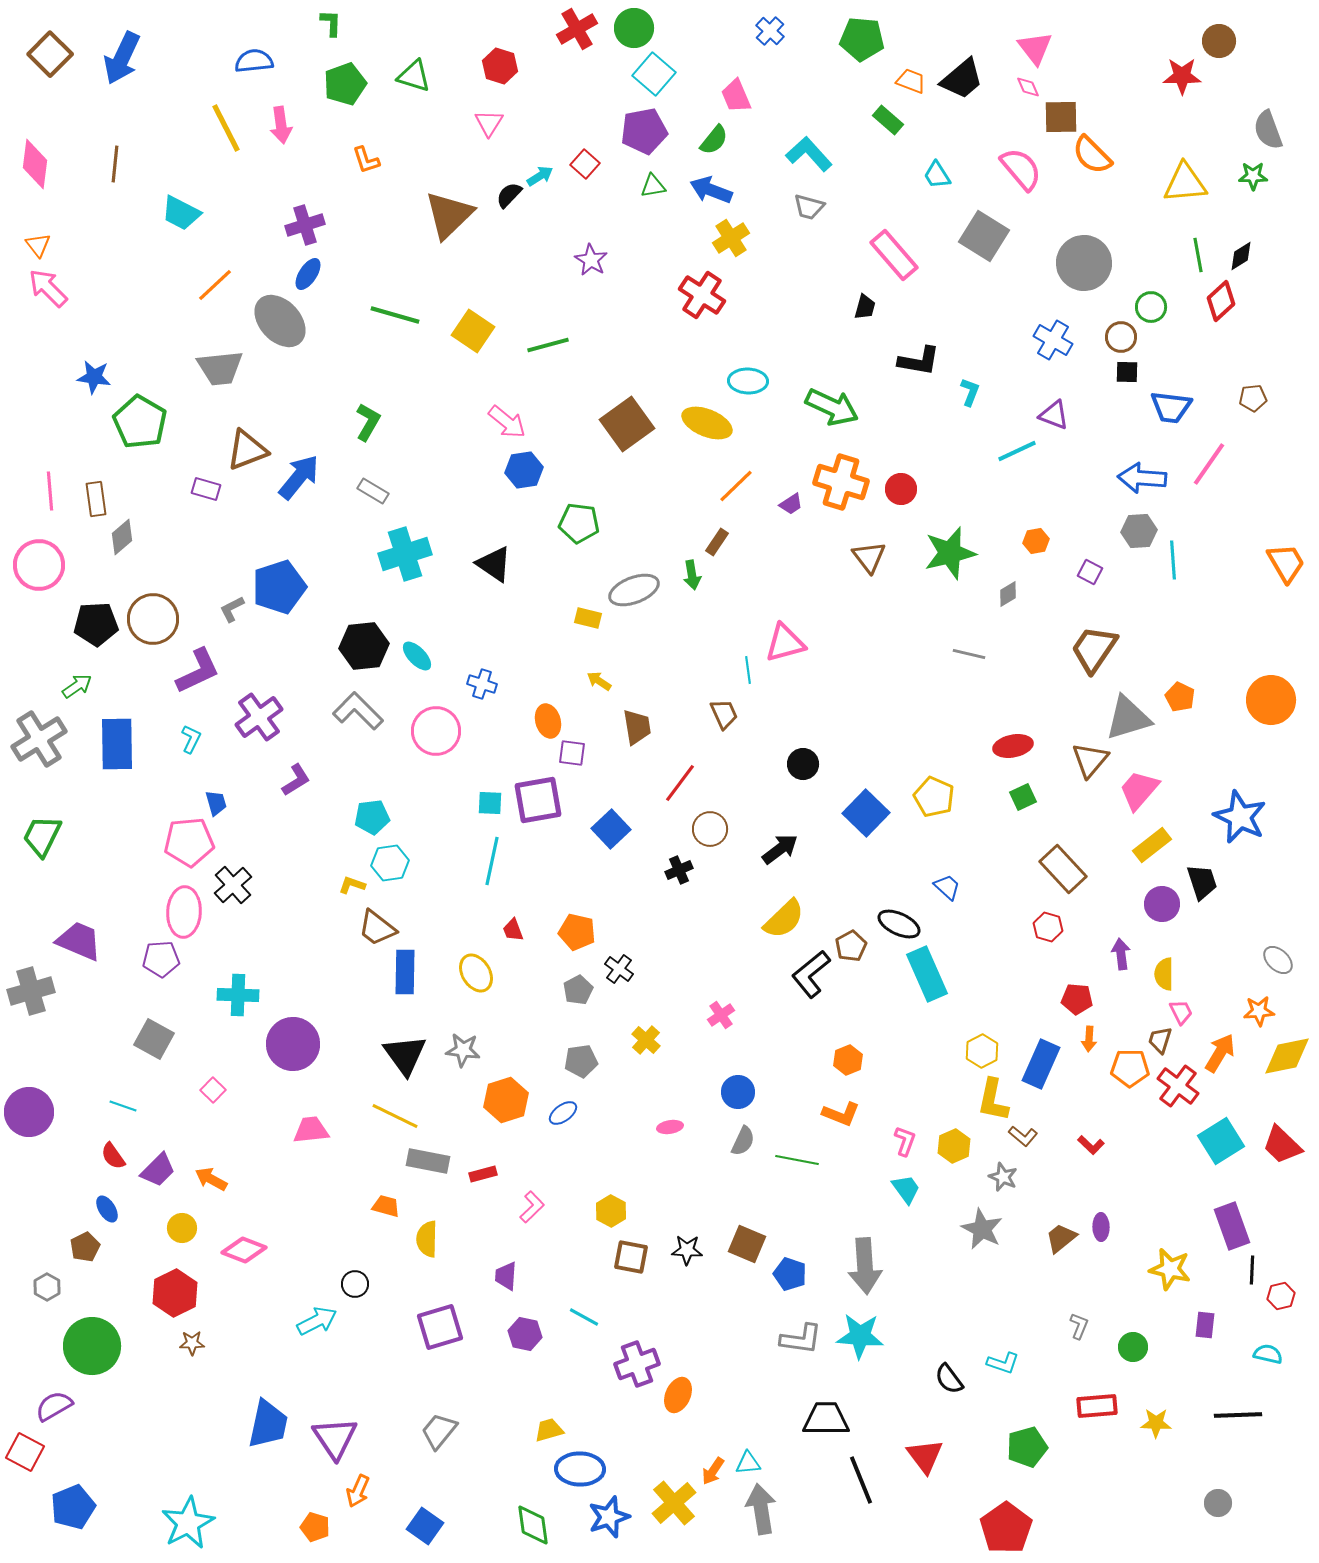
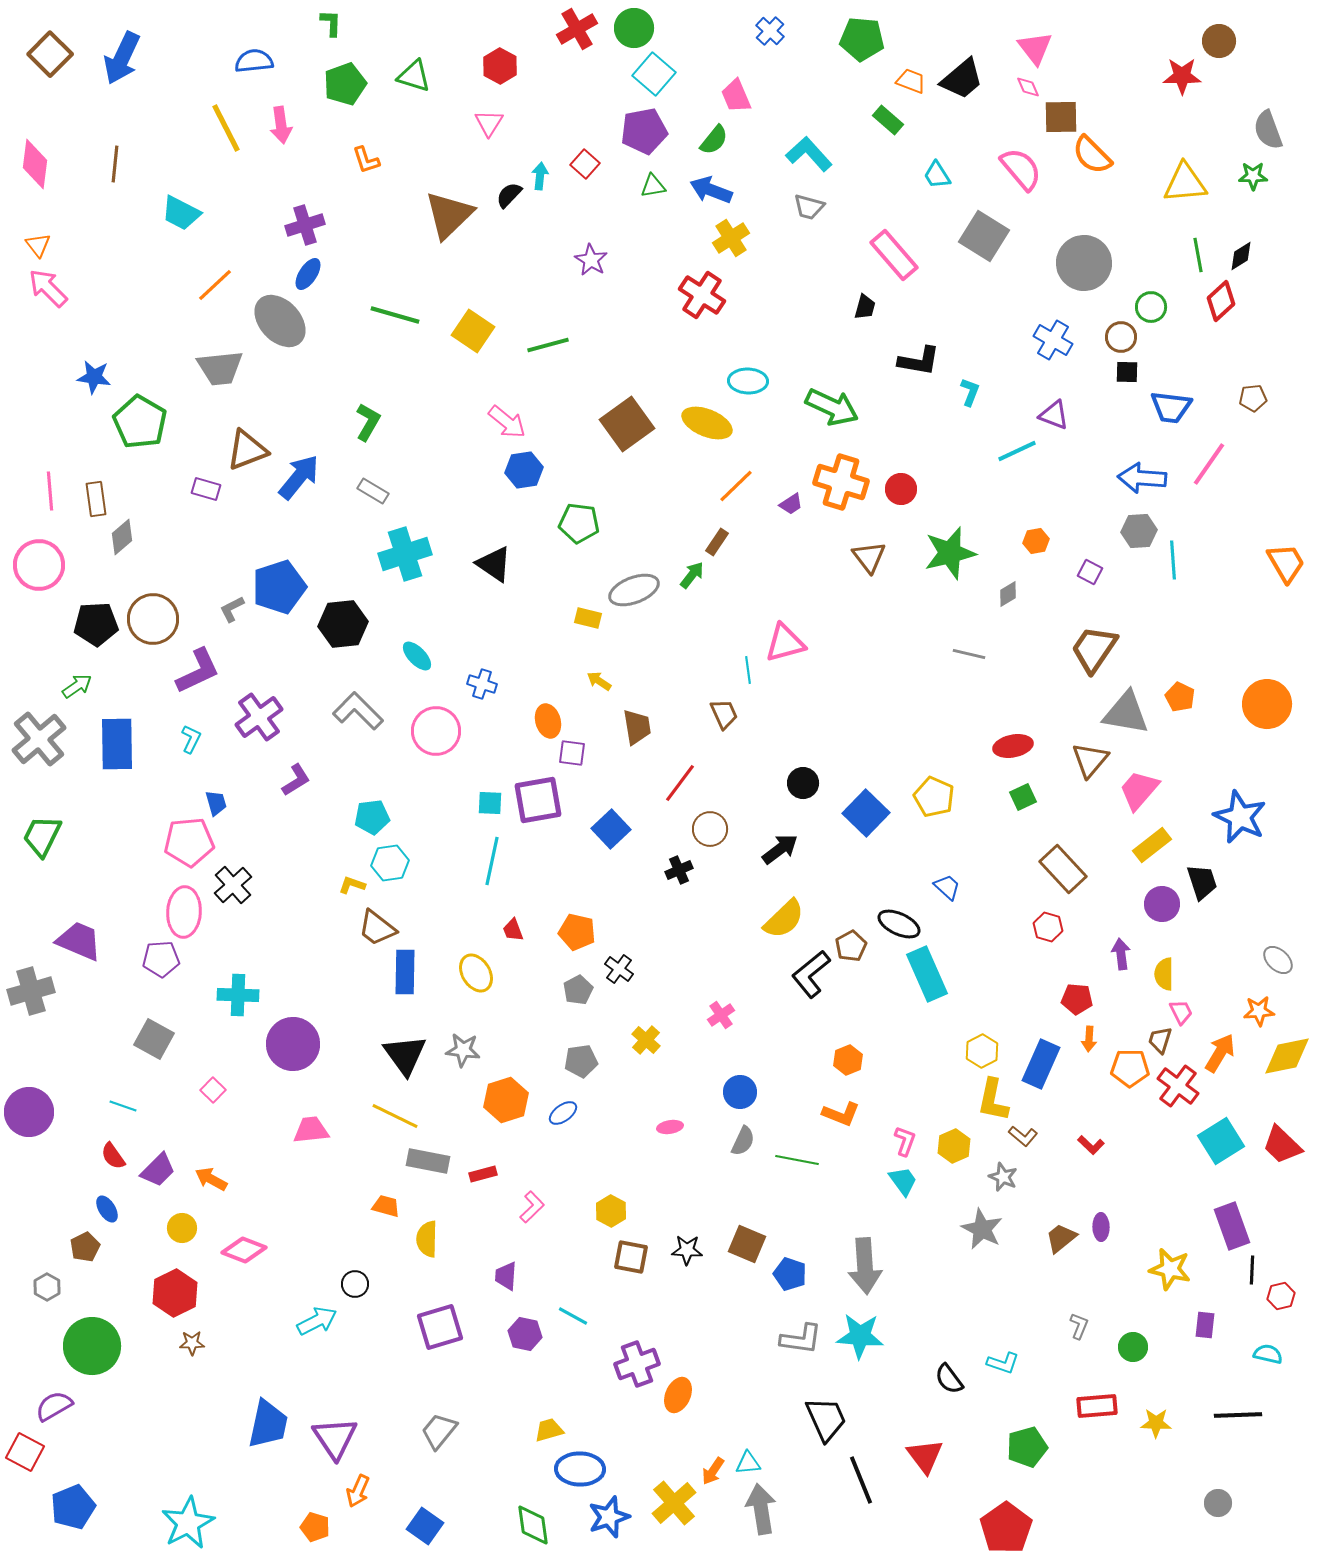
red hexagon at (500, 66): rotated 12 degrees clockwise
cyan arrow at (540, 176): rotated 52 degrees counterclockwise
green arrow at (692, 575): rotated 132 degrees counterclockwise
black hexagon at (364, 646): moved 21 px left, 22 px up
orange circle at (1271, 700): moved 4 px left, 4 px down
gray triangle at (1128, 718): moved 2 px left, 5 px up; rotated 27 degrees clockwise
gray cross at (39, 739): rotated 8 degrees counterclockwise
black circle at (803, 764): moved 19 px down
blue circle at (738, 1092): moved 2 px right
cyan trapezoid at (906, 1189): moved 3 px left, 8 px up
cyan line at (584, 1317): moved 11 px left, 1 px up
black trapezoid at (826, 1419): rotated 66 degrees clockwise
